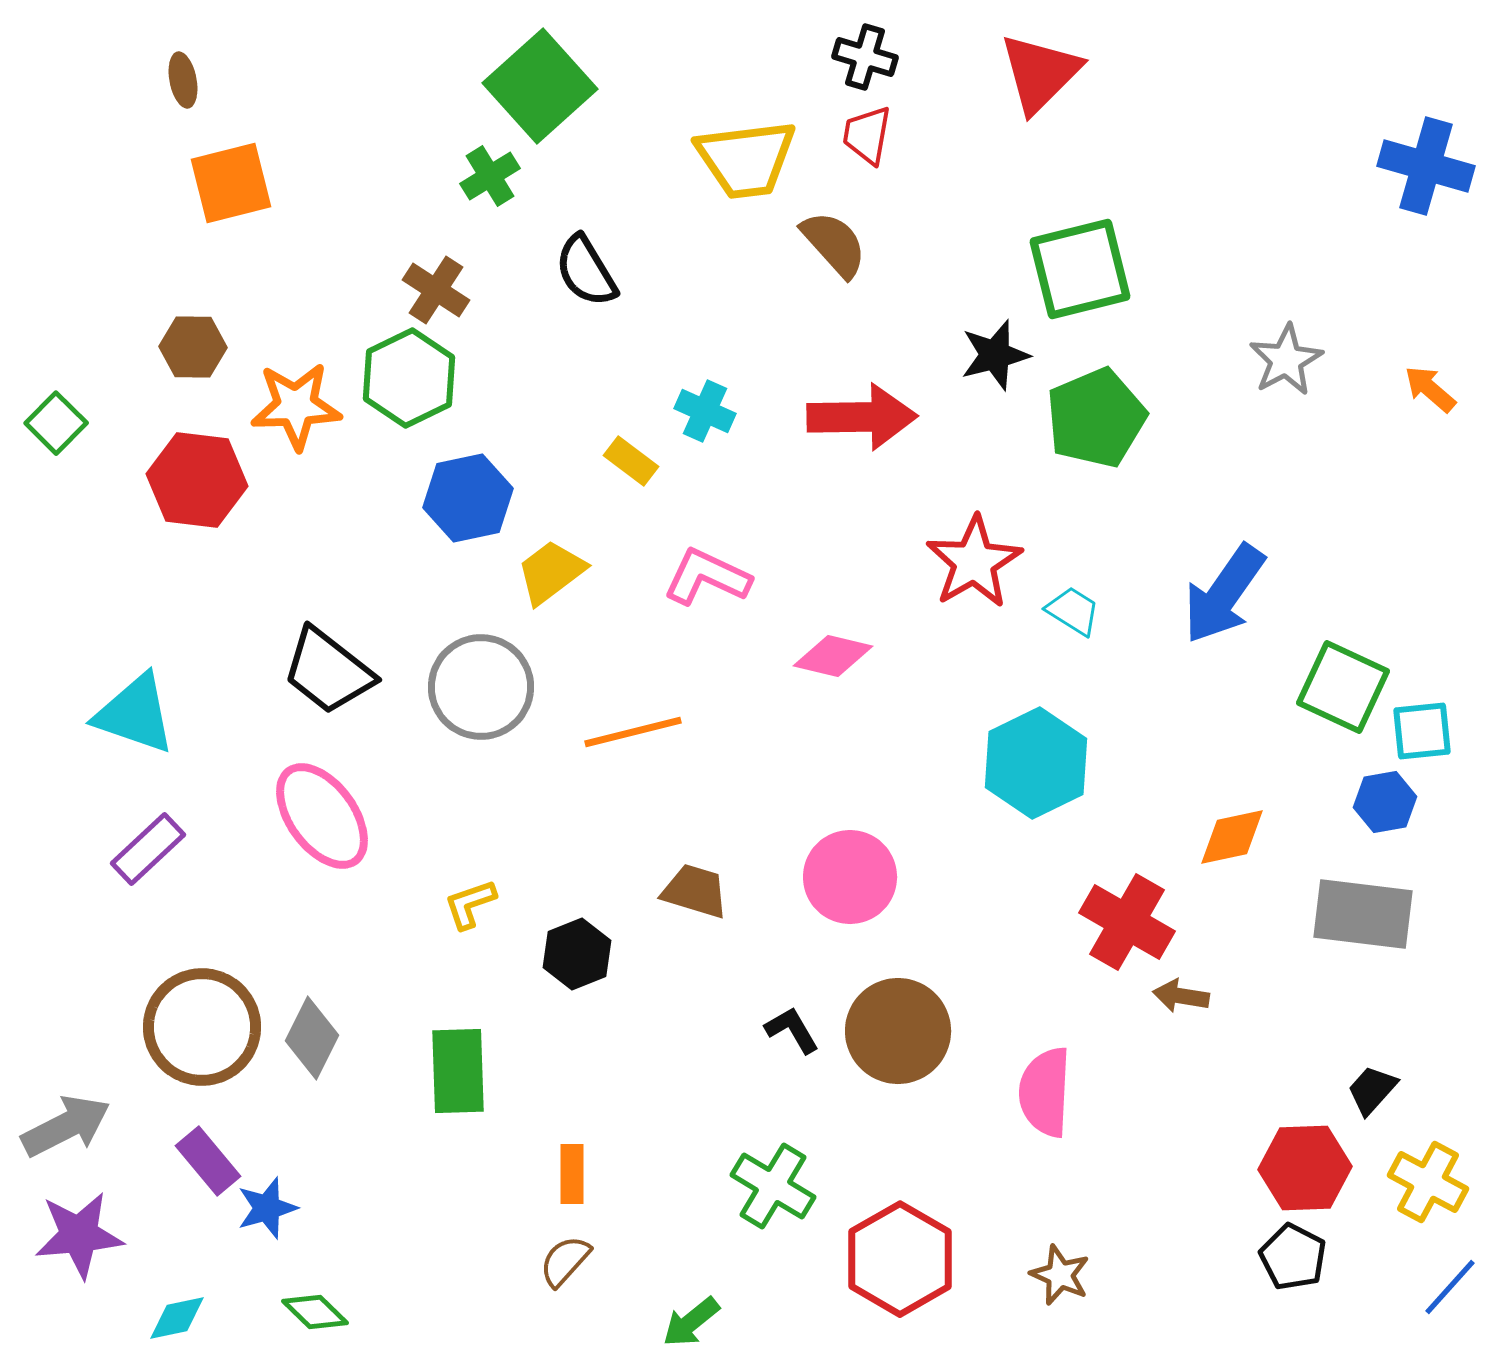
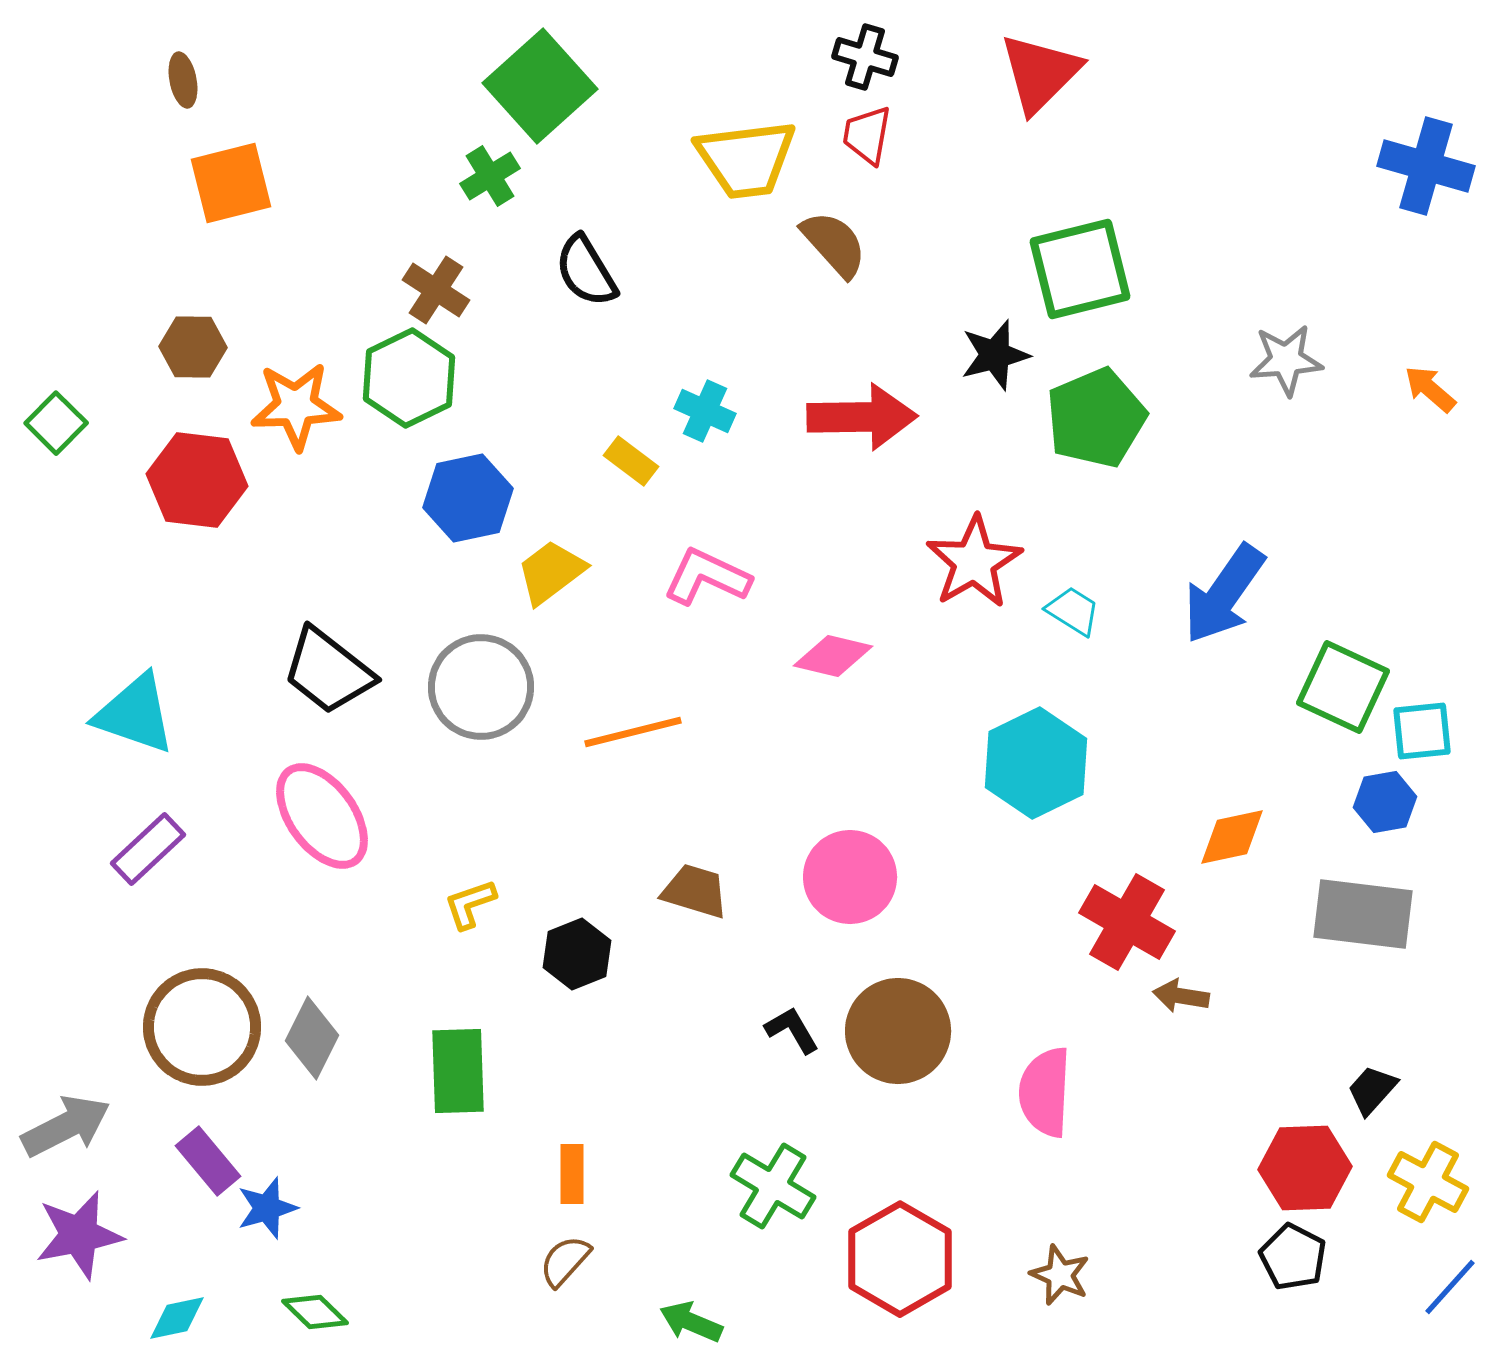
gray star at (1286, 360): rotated 24 degrees clockwise
purple star at (79, 1235): rotated 6 degrees counterclockwise
green arrow at (691, 1322): rotated 62 degrees clockwise
